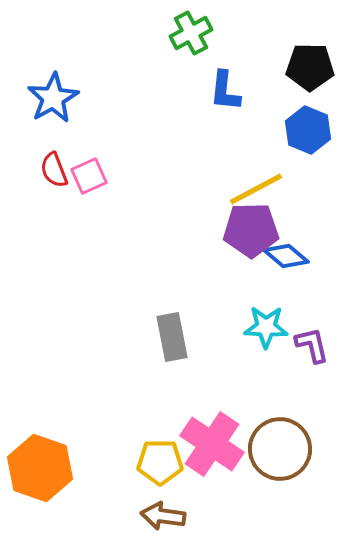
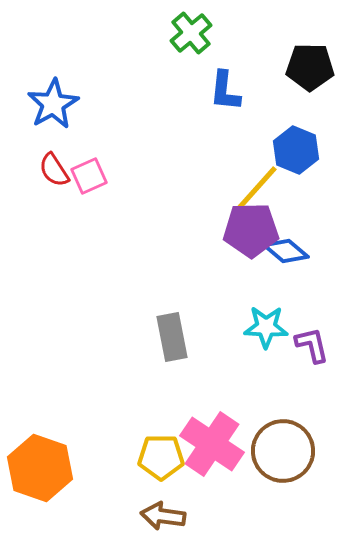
green cross: rotated 12 degrees counterclockwise
blue star: moved 6 px down
blue hexagon: moved 12 px left, 20 px down
red semicircle: rotated 12 degrees counterclockwise
yellow line: rotated 20 degrees counterclockwise
blue diamond: moved 5 px up
brown circle: moved 3 px right, 2 px down
yellow pentagon: moved 1 px right, 5 px up
